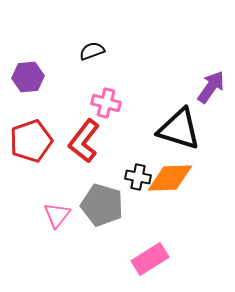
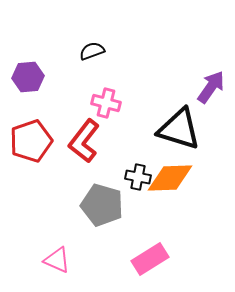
pink triangle: moved 45 px down; rotated 44 degrees counterclockwise
